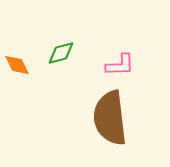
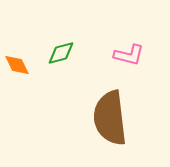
pink L-shape: moved 9 px right, 10 px up; rotated 16 degrees clockwise
